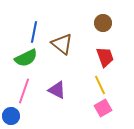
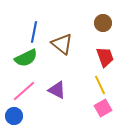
pink line: rotated 30 degrees clockwise
blue circle: moved 3 px right
